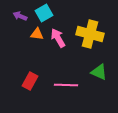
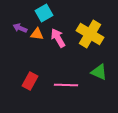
purple arrow: moved 12 px down
yellow cross: rotated 16 degrees clockwise
